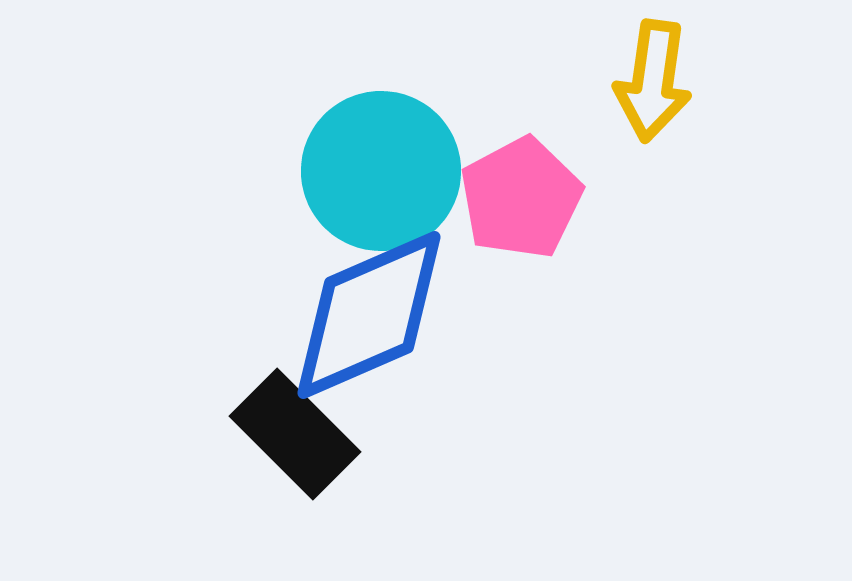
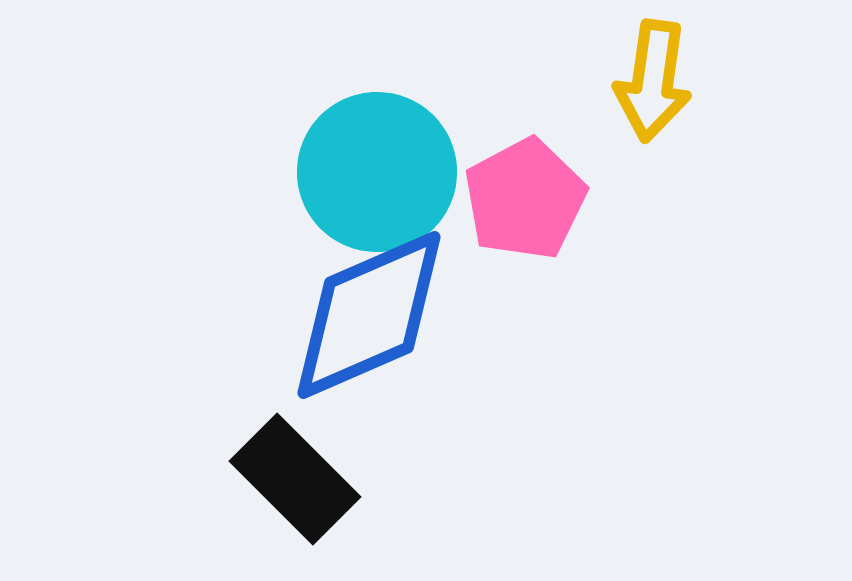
cyan circle: moved 4 px left, 1 px down
pink pentagon: moved 4 px right, 1 px down
black rectangle: moved 45 px down
